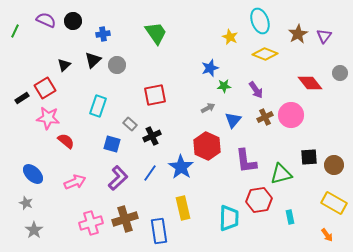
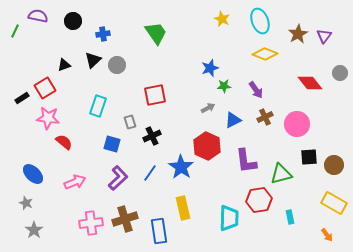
purple semicircle at (46, 20): moved 8 px left, 4 px up; rotated 12 degrees counterclockwise
yellow star at (230, 37): moved 8 px left, 18 px up
black triangle at (64, 65): rotated 24 degrees clockwise
pink circle at (291, 115): moved 6 px right, 9 px down
blue triangle at (233, 120): rotated 24 degrees clockwise
gray rectangle at (130, 124): moved 2 px up; rotated 32 degrees clockwise
red semicircle at (66, 141): moved 2 px left, 1 px down
pink cross at (91, 223): rotated 10 degrees clockwise
